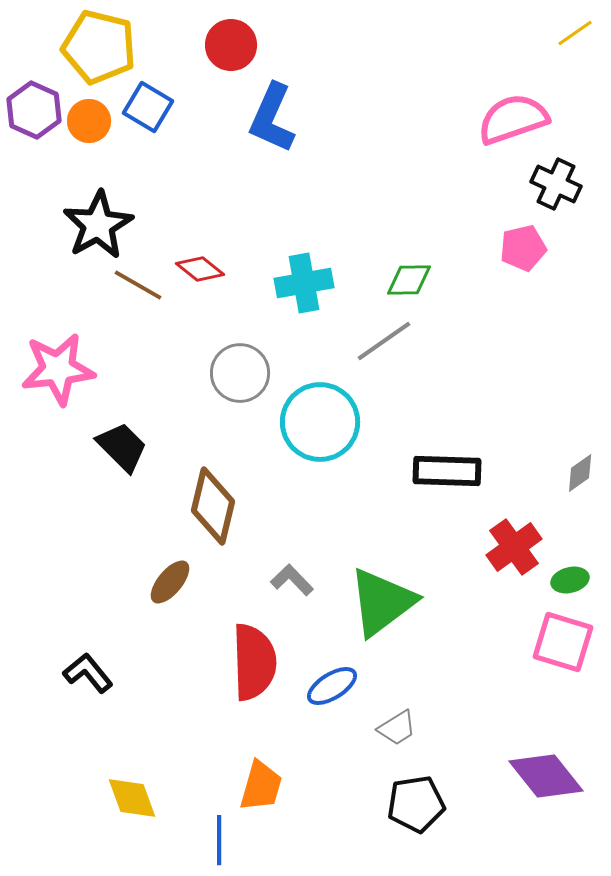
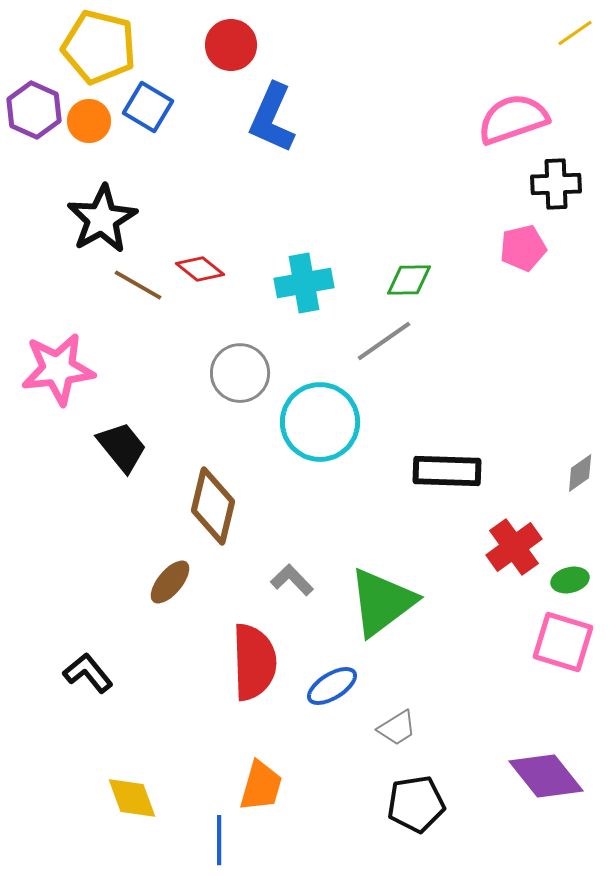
black cross: rotated 27 degrees counterclockwise
black star: moved 4 px right, 6 px up
black trapezoid: rotated 6 degrees clockwise
